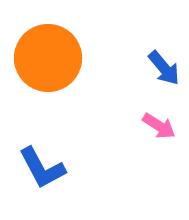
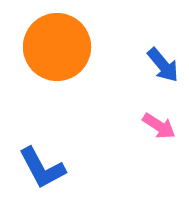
orange circle: moved 9 px right, 11 px up
blue arrow: moved 1 px left, 3 px up
